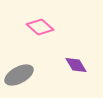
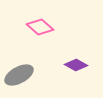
purple diamond: rotated 30 degrees counterclockwise
